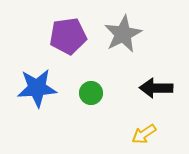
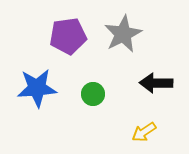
black arrow: moved 5 px up
green circle: moved 2 px right, 1 px down
yellow arrow: moved 2 px up
